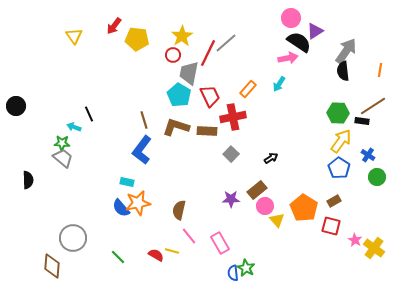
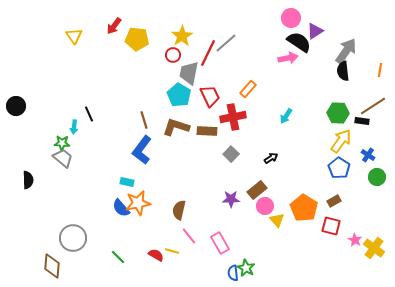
cyan arrow at (279, 84): moved 7 px right, 32 px down
cyan arrow at (74, 127): rotated 104 degrees counterclockwise
